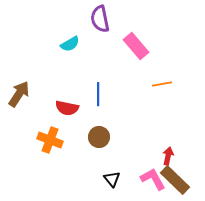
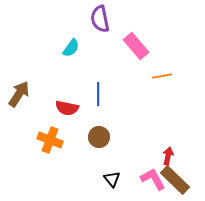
cyan semicircle: moved 1 px right, 4 px down; rotated 24 degrees counterclockwise
orange line: moved 8 px up
